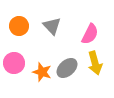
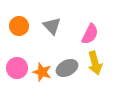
pink circle: moved 3 px right, 5 px down
gray ellipse: rotated 15 degrees clockwise
